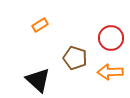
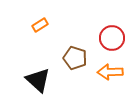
red circle: moved 1 px right
